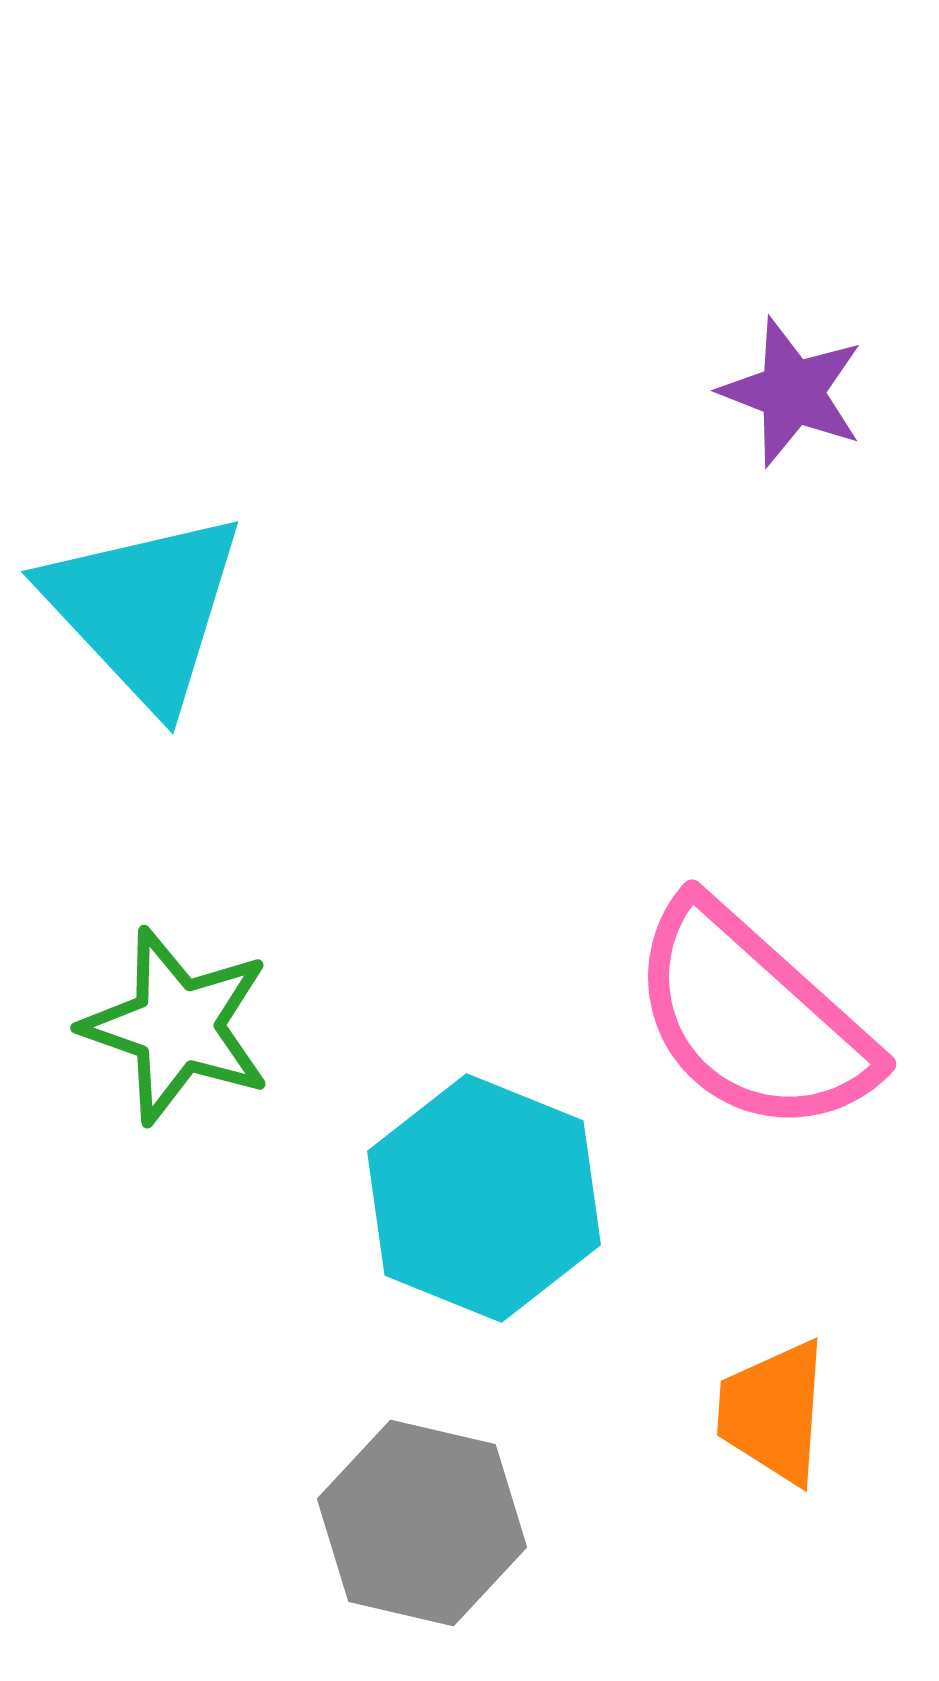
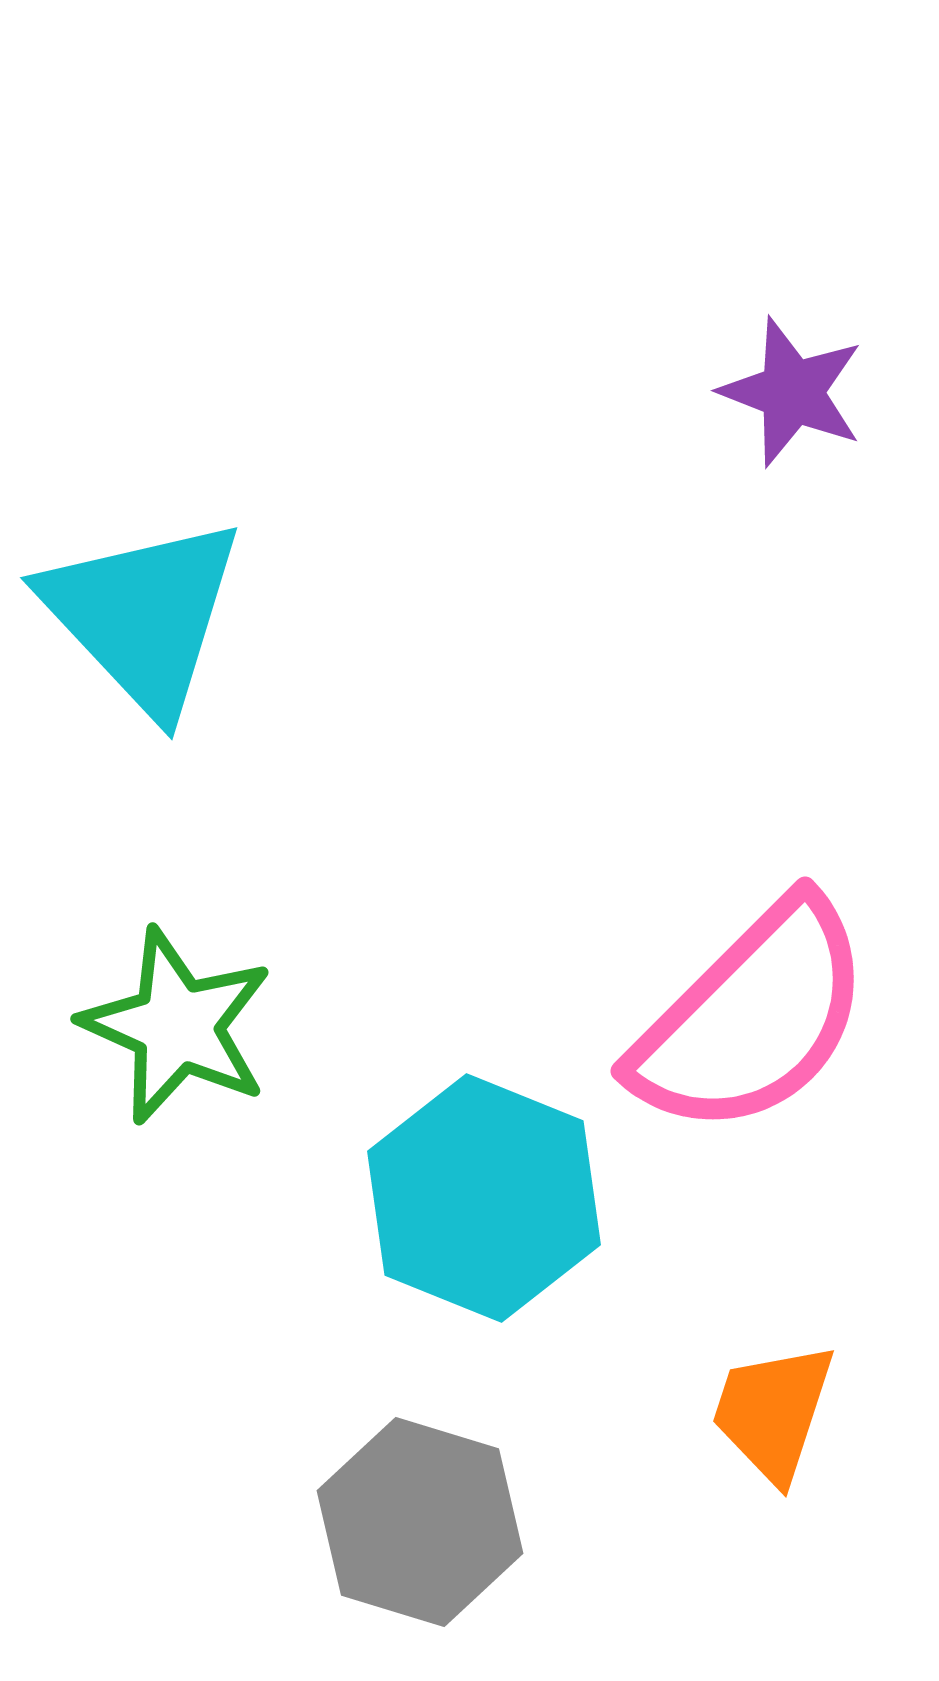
cyan triangle: moved 1 px left, 6 px down
pink semicircle: rotated 87 degrees counterclockwise
green star: rotated 5 degrees clockwise
orange trapezoid: rotated 14 degrees clockwise
gray hexagon: moved 2 px left, 1 px up; rotated 4 degrees clockwise
